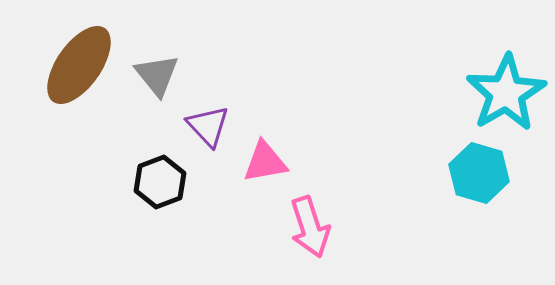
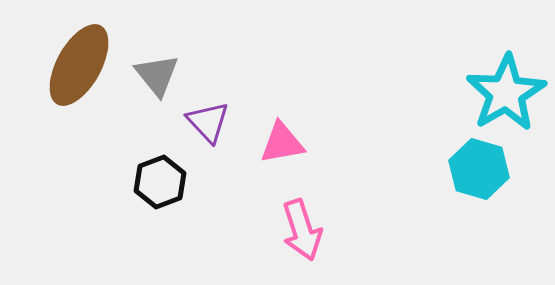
brown ellipse: rotated 6 degrees counterclockwise
purple triangle: moved 4 px up
pink triangle: moved 17 px right, 19 px up
cyan hexagon: moved 4 px up
pink arrow: moved 8 px left, 3 px down
